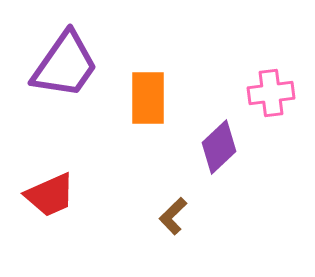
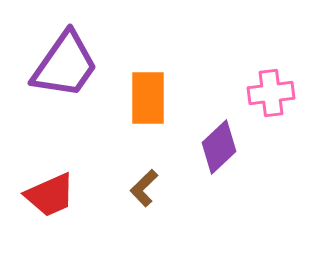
brown L-shape: moved 29 px left, 28 px up
